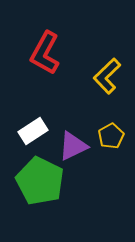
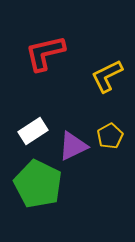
red L-shape: rotated 48 degrees clockwise
yellow L-shape: rotated 18 degrees clockwise
yellow pentagon: moved 1 px left
green pentagon: moved 2 px left, 3 px down
